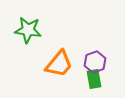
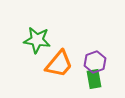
green star: moved 9 px right, 10 px down
